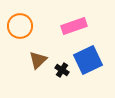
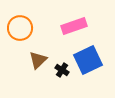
orange circle: moved 2 px down
